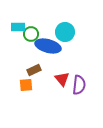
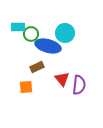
cyan circle: moved 1 px down
brown rectangle: moved 3 px right, 3 px up
orange square: moved 2 px down
